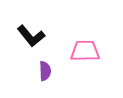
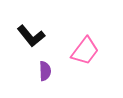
pink trapezoid: rotated 128 degrees clockwise
